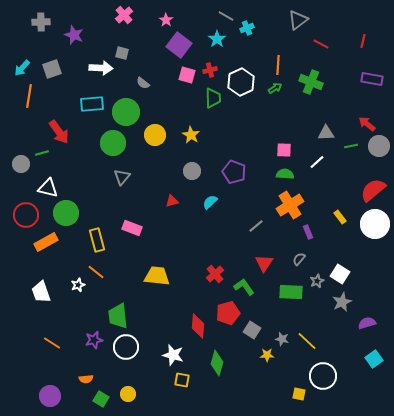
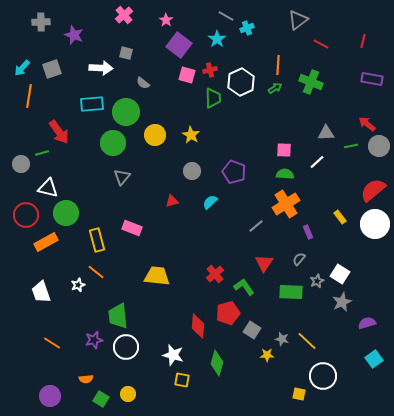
gray square at (122, 53): moved 4 px right
orange cross at (290, 205): moved 4 px left, 1 px up
